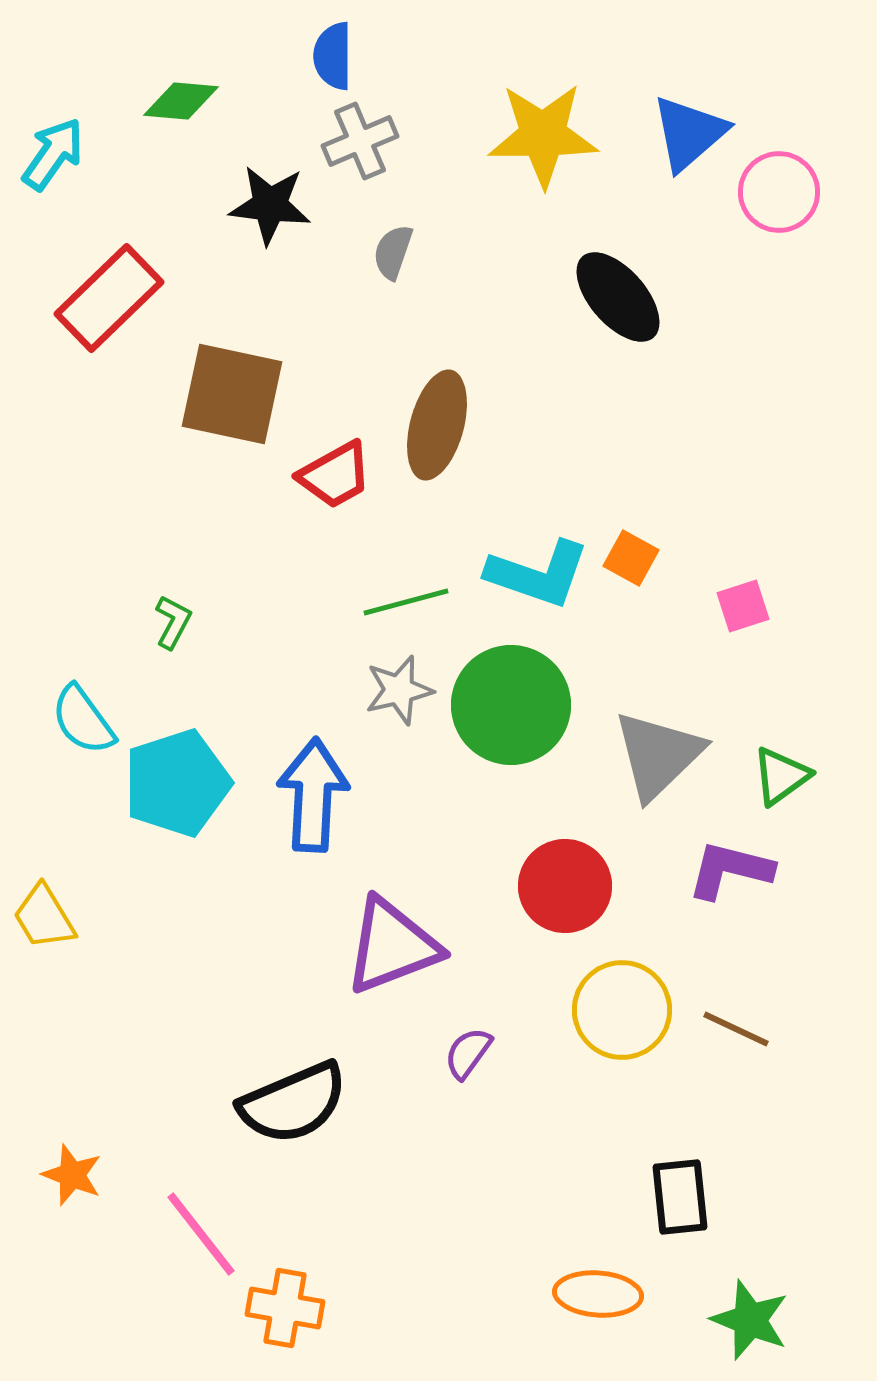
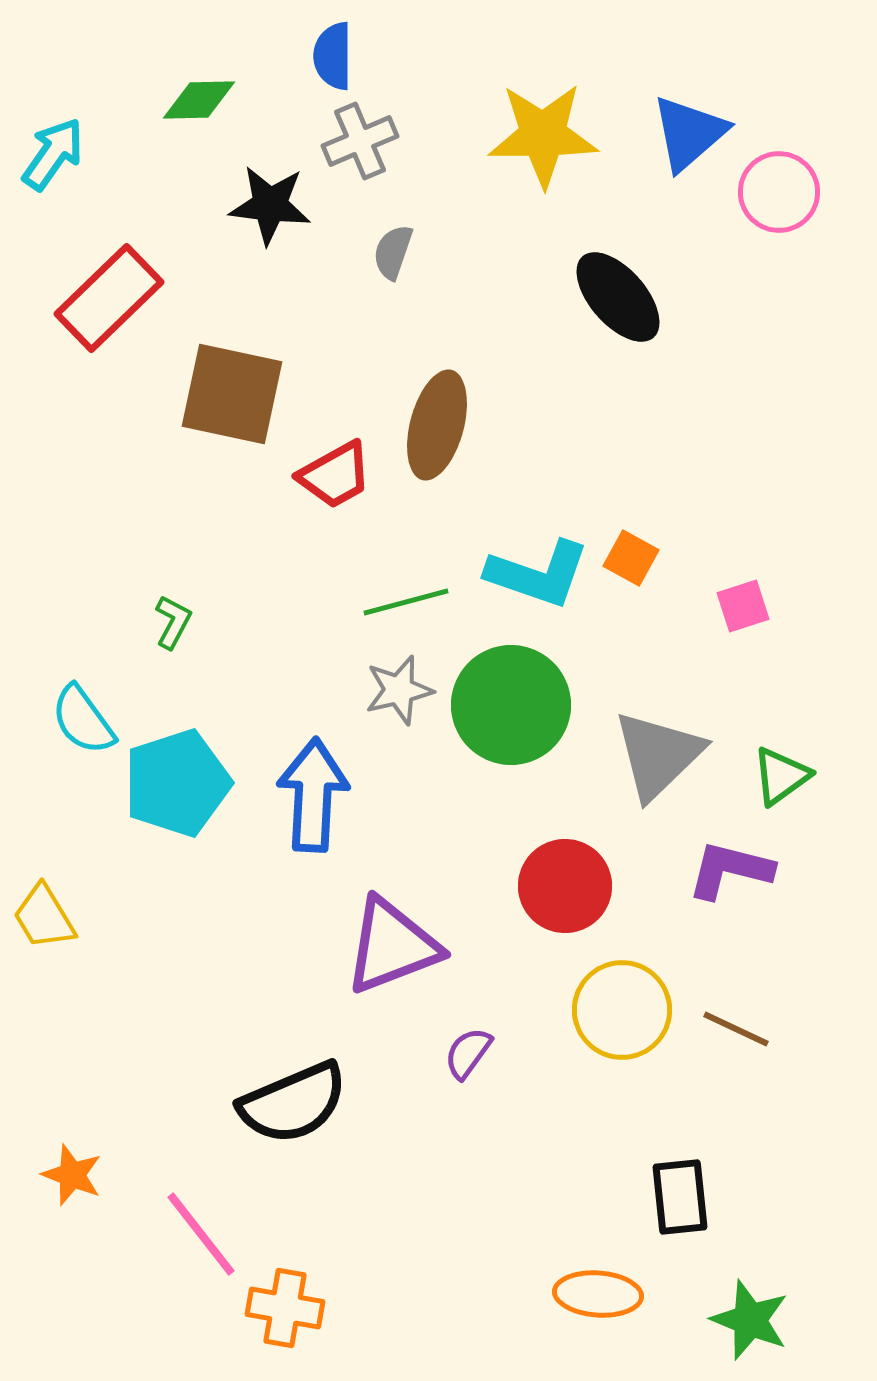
green diamond: moved 18 px right, 1 px up; rotated 6 degrees counterclockwise
